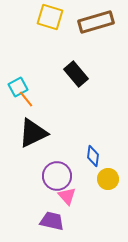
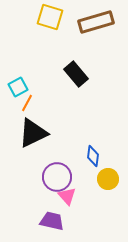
orange line: moved 1 px right, 4 px down; rotated 66 degrees clockwise
purple circle: moved 1 px down
